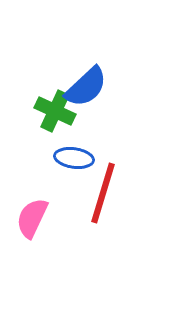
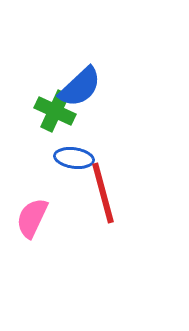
blue semicircle: moved 6 px left
red line: rotated 32 degrees counterclockwise
